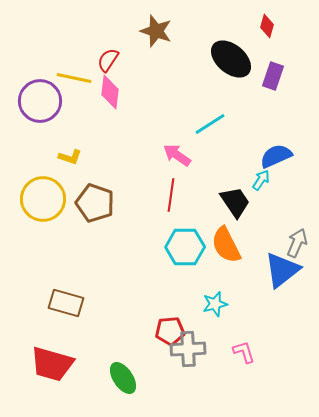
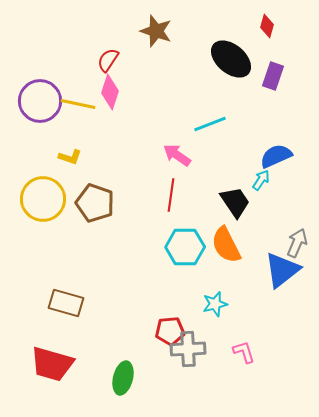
yellow line: moved 4 px right, 26 px down
pink diamond: rotated 12 degrees clockwise
cyan line: rotated 12 degrees clockwise
green ellipse: rotated 48 degrees clockwise
